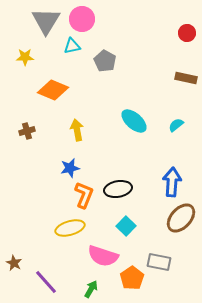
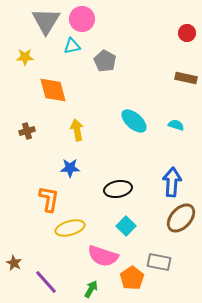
orange diamond: rotated 52 degrees clockwise
cyan semicircle: rotated 56 degrees clockwise
blue star: rotated 12 degrees clockwise
orange L-shape: moved 35 px left, 4 px down; rotated 12 degrees counterclockwise
